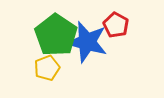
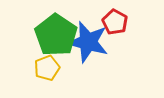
red pentagon: moved 1 px left, 3 px up
blue star: moved 1 px right
